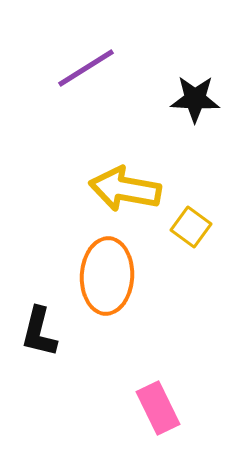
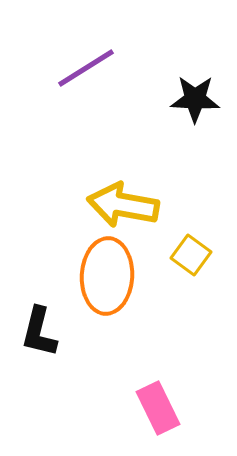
yellow arrow: moved 2 px left, 16 px down
yellow square: moved 28 px down
